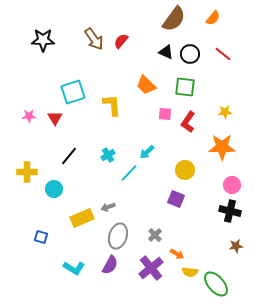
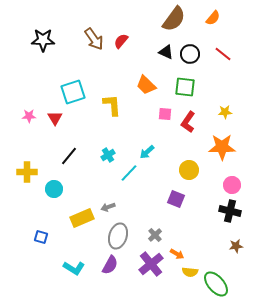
yellow circle: moved 4 px right
purple cross: moved 4 px up
